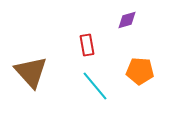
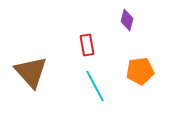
purple diamond: rotated 60 degrees counterclockwise
orange pentagon: rotated 12 degrees counterclockwise
cyan line: rotated 12 degrees clockwise
